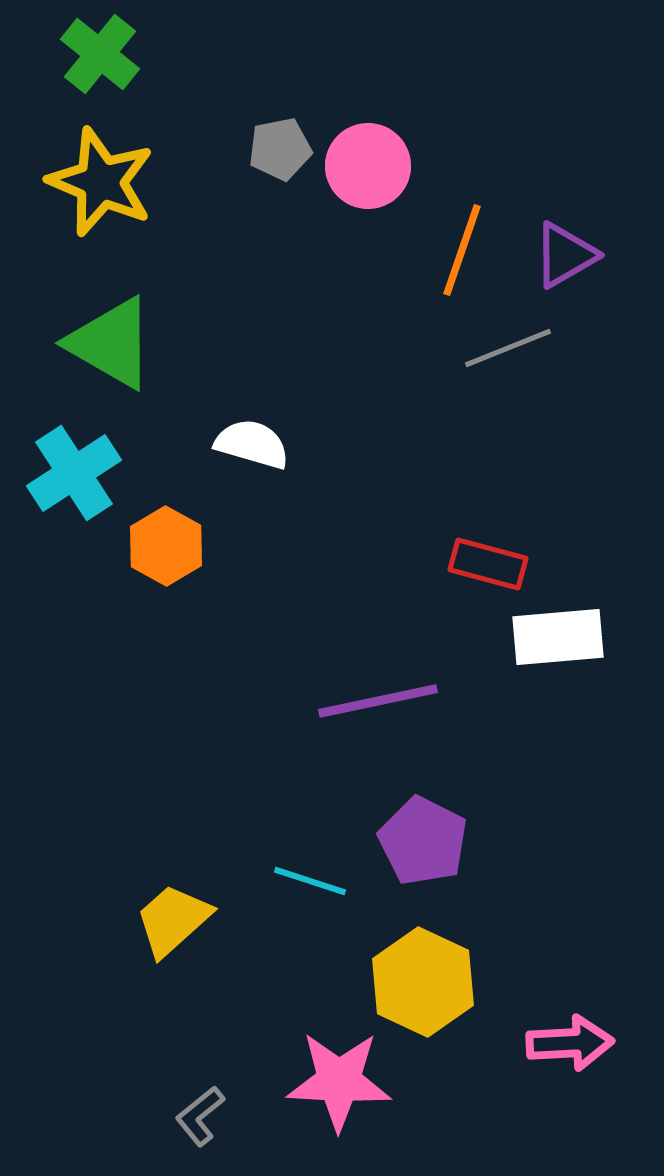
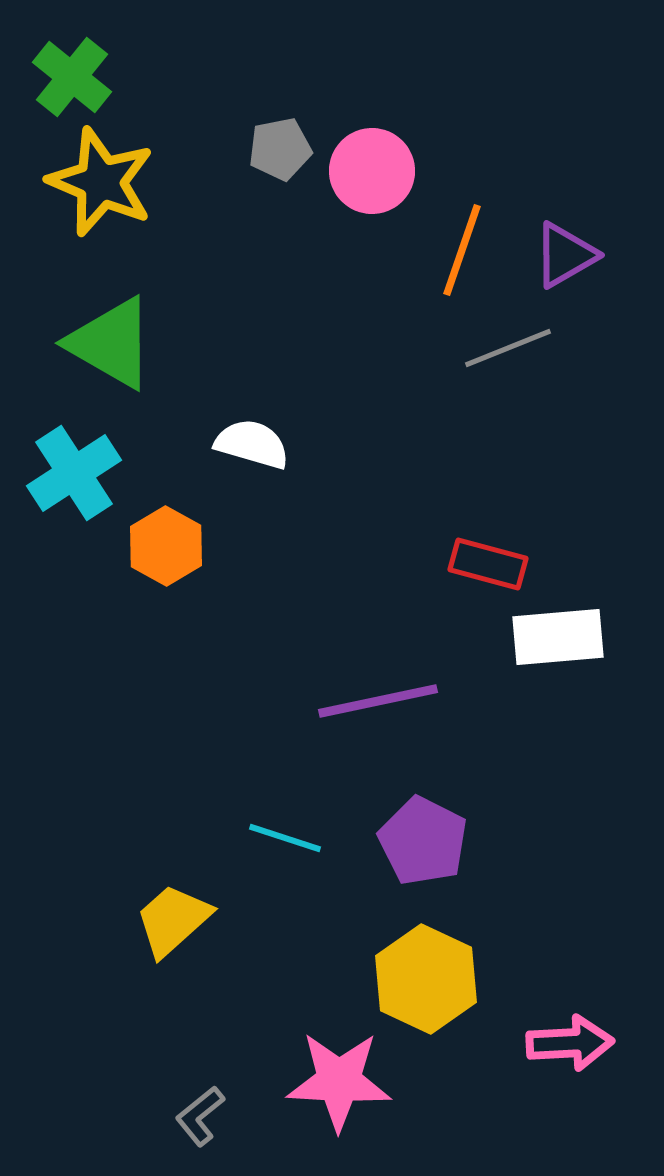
green cross: moved 28 px left, 23 px down
pink circle: moved 4 px right, 5 px down
cyan line: moved 25 px left, 43 px up
yellow hexagon: moved 3 px right, 3 px up
